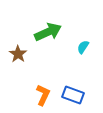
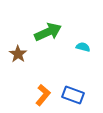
cyan semicircle: rotated 72 degrees clockwise
orange L-shape: rotated 15 degrees clockwise
